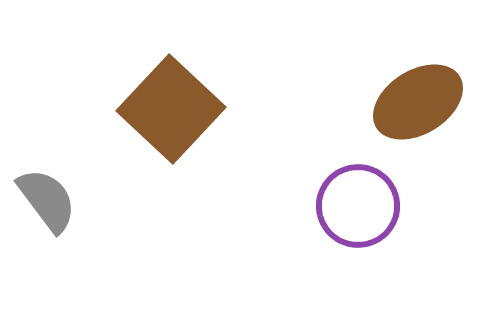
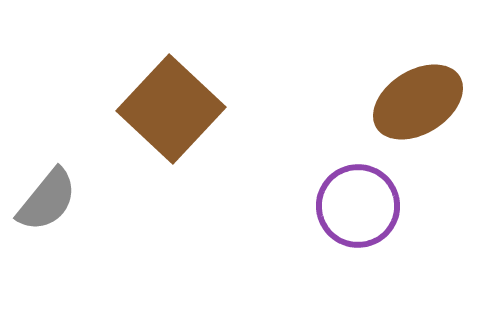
gray semicircle: rotated 76 degrees clockwise
